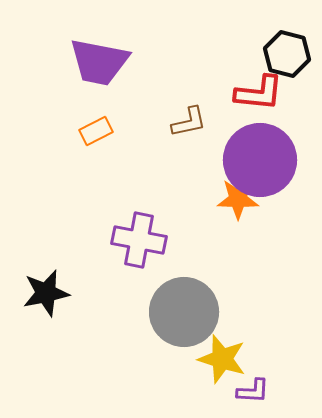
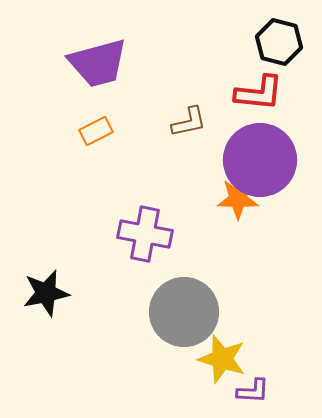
black hexagon: moved 8 px left, 12 px up
purple trapezoid: moved 1 px left, 1 px down; rotated 26 degrees counterclockwise
purple cross: moved 6 px right, 6 px up
